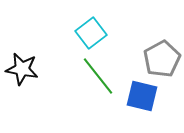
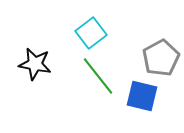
gray pentagon: moved 1 px left, 1 px up
black star: moved 13 px right, 5 px up
